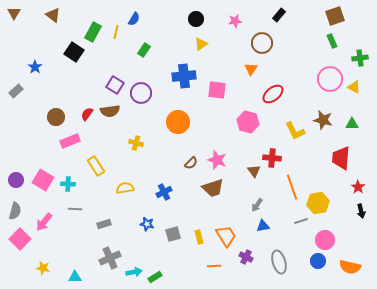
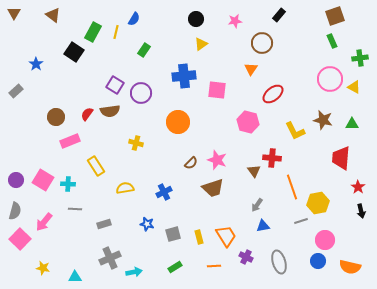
blue star at (35, 67): moved 1 px right, 3 px up
green rectangle at (155, 277): moved 20 px right, 10 px up
